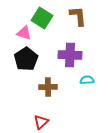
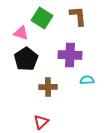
pink triangle: moved 3 px left
